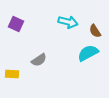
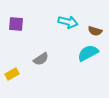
purple square: rotated 21 degrees counterclockwise
brown semicircle: rotated 40 degrees counterclockwise
gray semicircle: moved 2 px right, 1 px up
yellow rectangle: rotated 32 degrees counterclockwise
